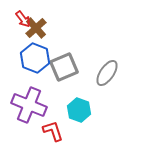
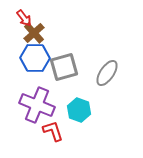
red arrow: moved 1 px right, 1 px up
brown cross: moved 2 px left, 5 px down
blue hexagon: rotated 20 degrees counterclockwise
gray square: rotated 8 degrees clockwise
purple cross: moved 8 px right
